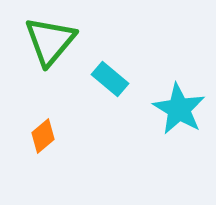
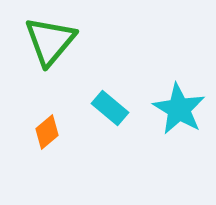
cyan rectangle: moved 29 px down
orange diamond: moved 4 px right, 4 px up
